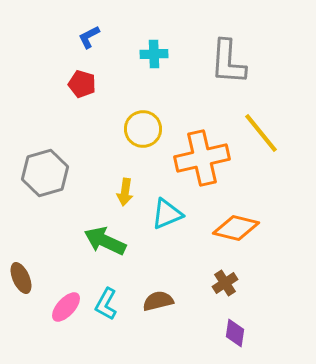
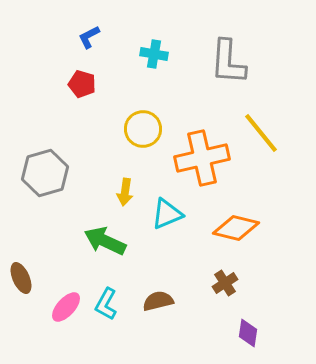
cyan cross: rotated 12 degrees clockwise
purple diamond: moved 13 px right
